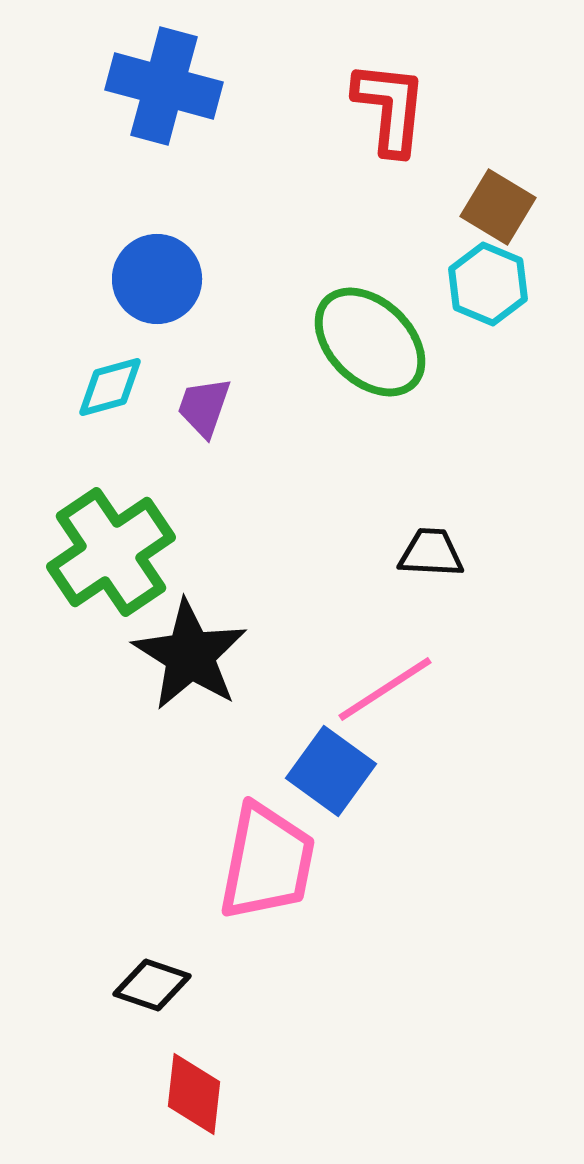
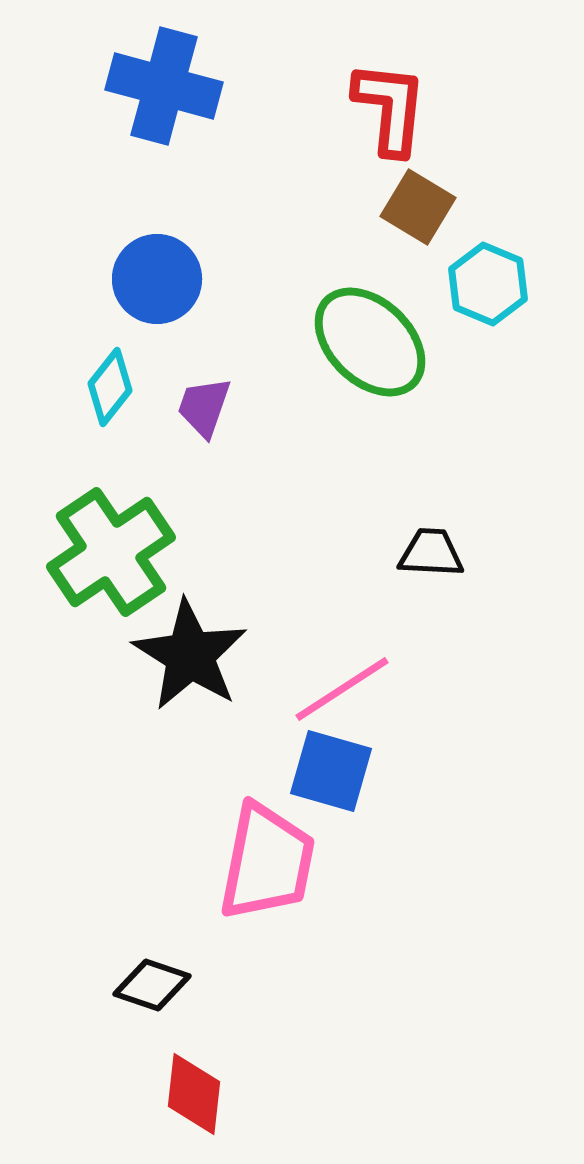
brown square: moved 80 px left
cyan diamond: rotated 36 degrees counterclockwise
pink line: moved 43 px left
blue square: rotated 20 degrees counterclockwise
